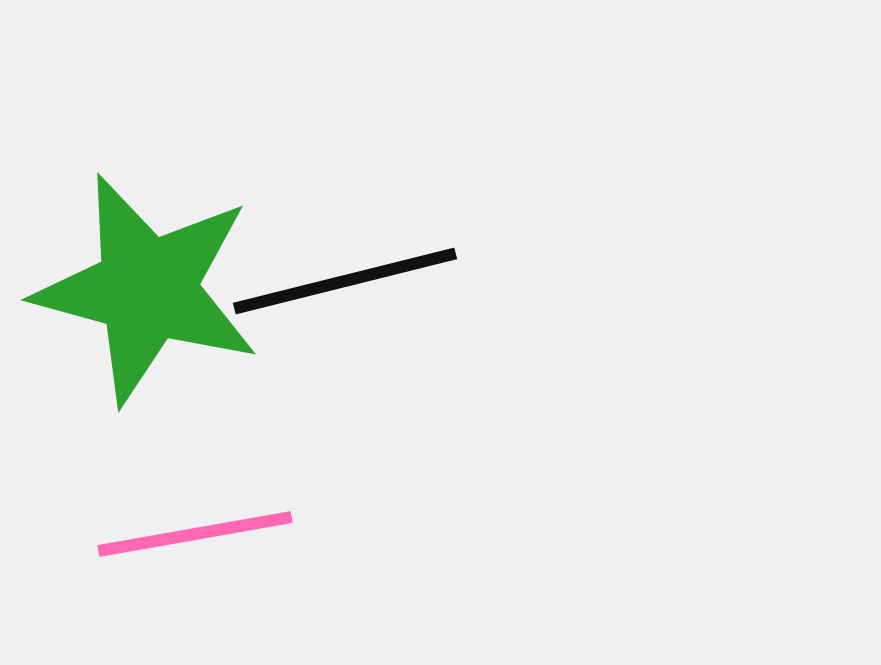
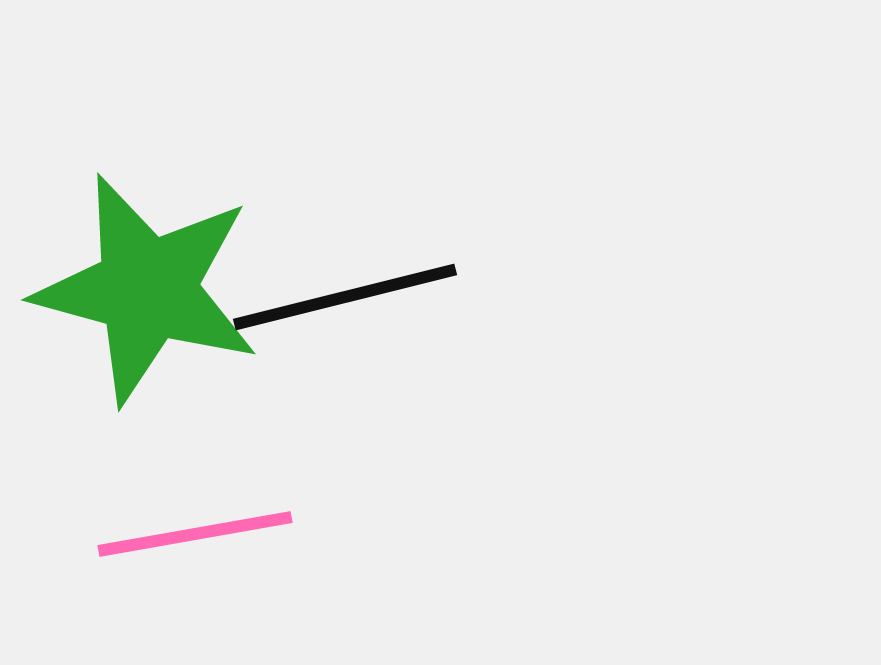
black line: moved 16 px down
